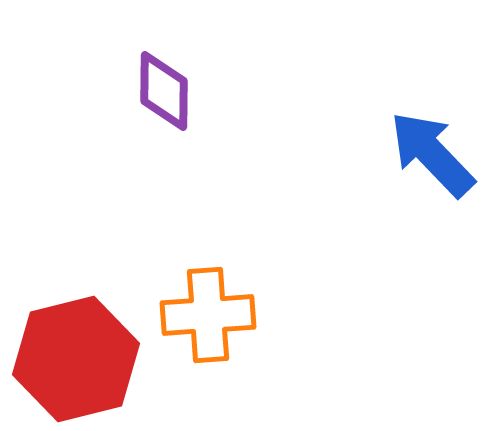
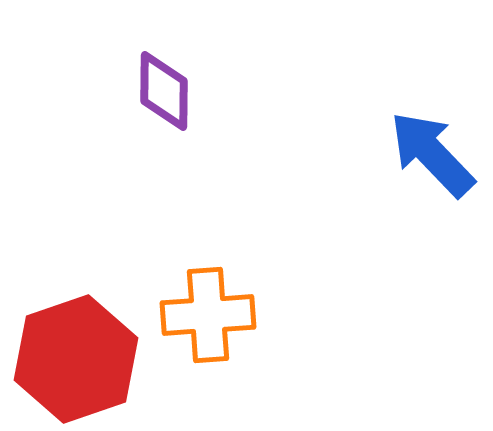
red hexagon: rotated 5 degrees counterclockwise
